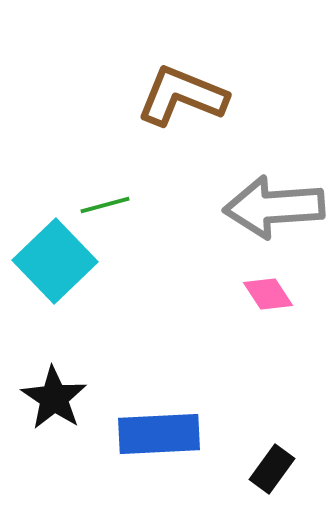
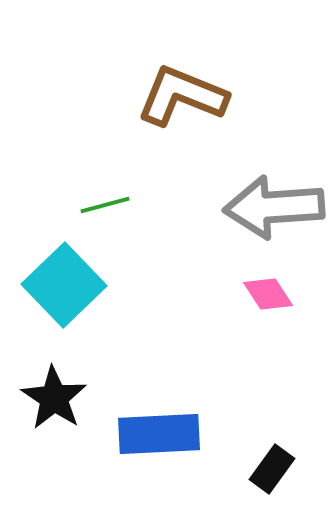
cyan square: moved 9 px right, 24 px down
